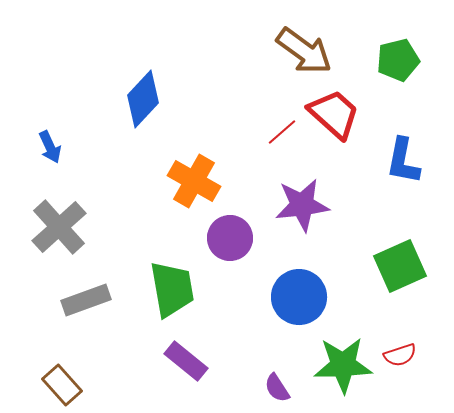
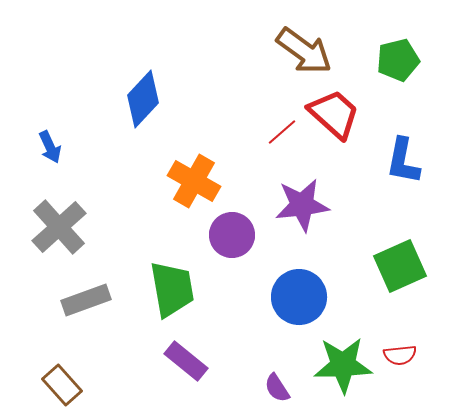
purple circle: moved 2 px right, 3 px up
red semicircle: rotated 12 degrees clockwise
